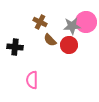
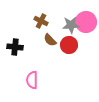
brown cross: moved 1 px right, 1 px up
gray star: moved 1 px left, 1 px up
